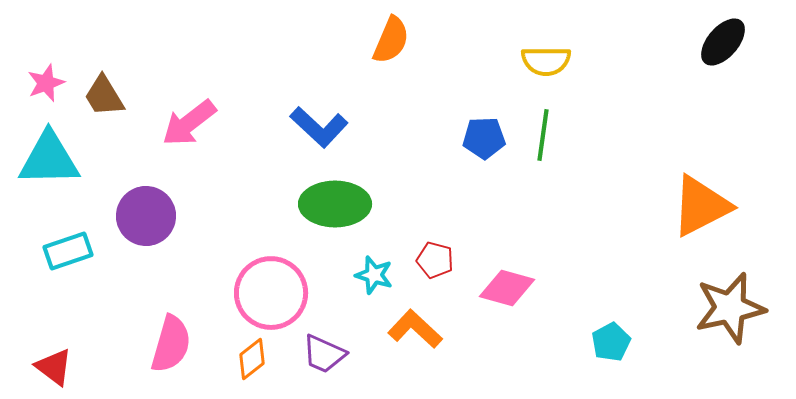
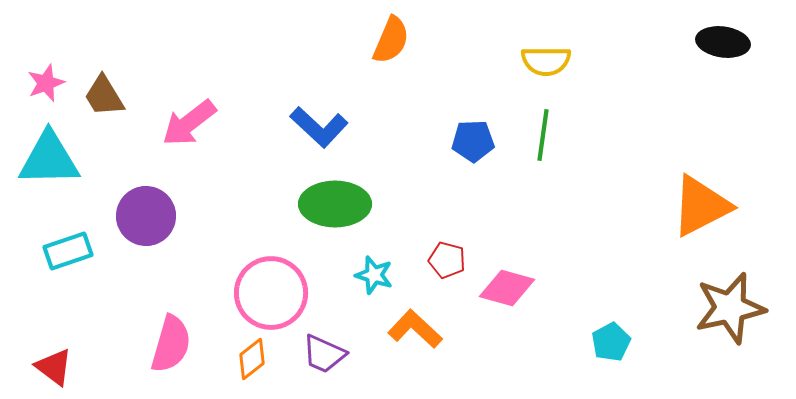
black ellipse: rotated 57 degrees clockwise
blue pentagon: moved 11 px left, 3 px down
red pentagon: moved 12 px right
